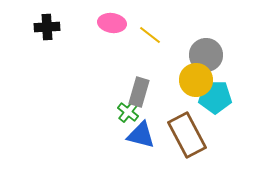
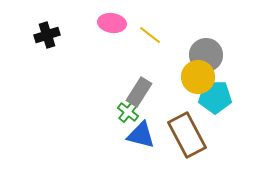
black cross: moved 8 px down; rotated 15 degrees counterclockwise
yellow circle: moved 2 px right, 3 px up
gray rectangle: rotated 16 degrees clockwise
